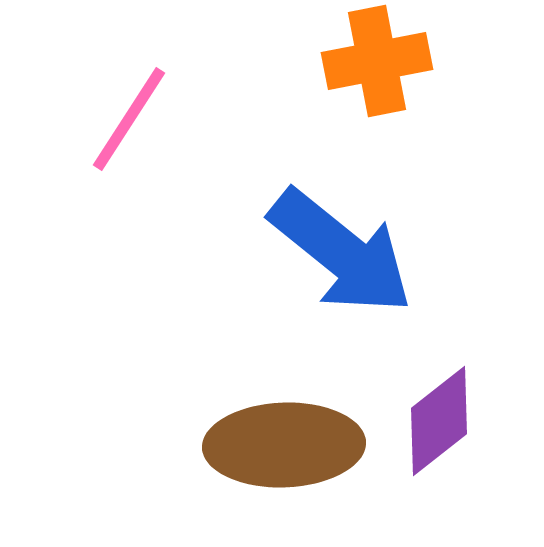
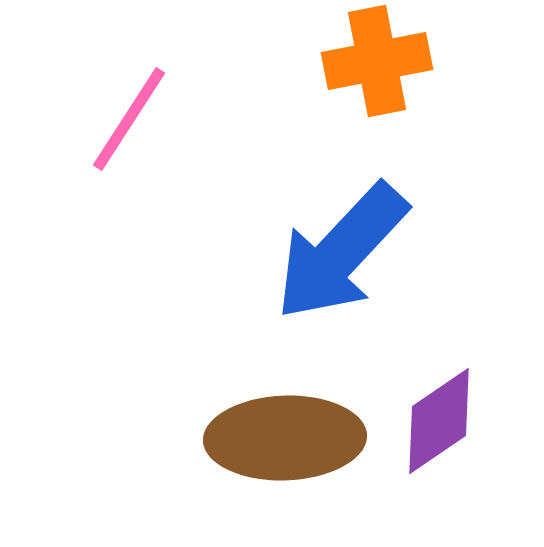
blue arrow: rotated 94 degrees clockwise
purple diamond: rotated 4 degrees clockwise
brown ellipse: moved 1 px right, 7 px up
